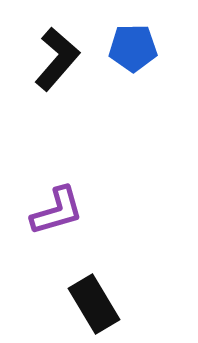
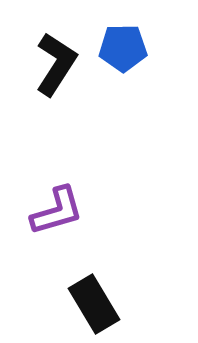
blue pentagon: moved 10 px left
black L-shape: moved 1 px left, 5 px down; rotated 8 degrees counterclockwise
